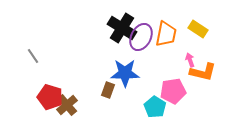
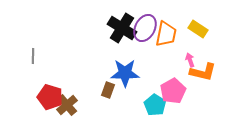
purple ellipse: moved 4 px right, 9 px up
gray line: rotated 35 degrees clockwise
pink pentagon: rotated 20 degrees counterclockwise
cyan pentagon: moved 2 px up
